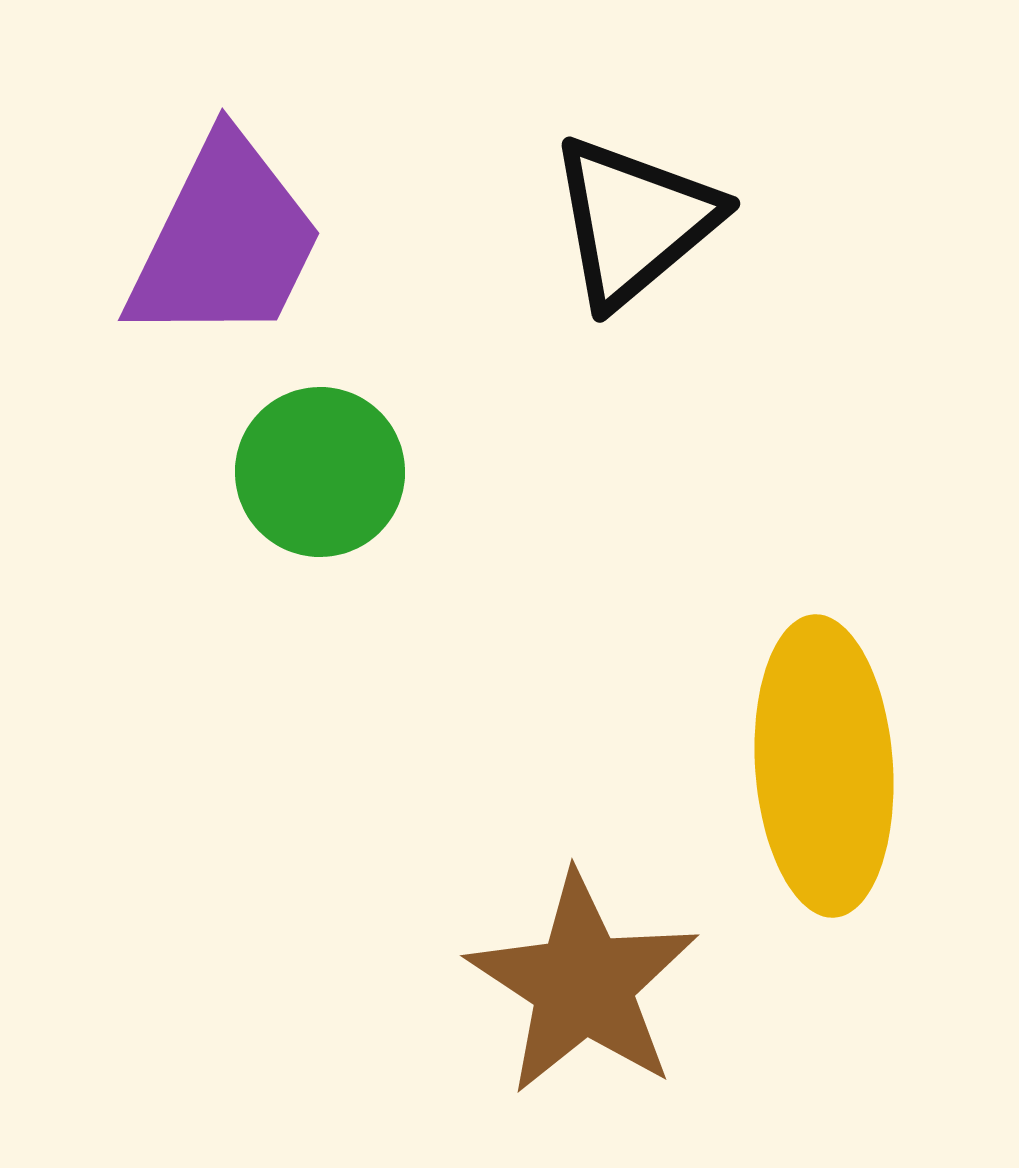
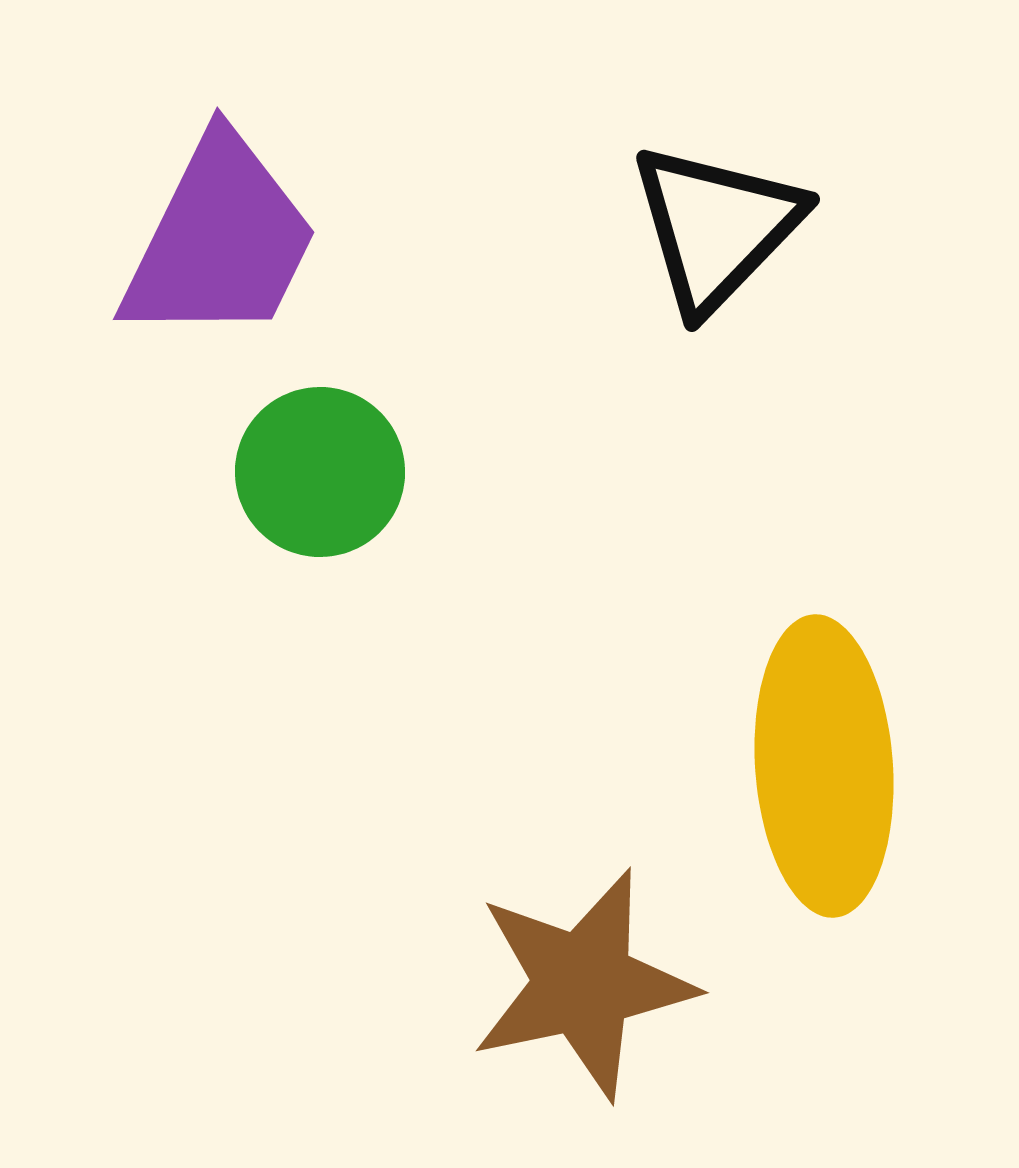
black triangle: moved 82 px right, 6 px down; rotated 6 degrees counterclockwise
purple trapezoid: moved 5 px left, 1 px up
brown star: rotated 27 degrees clockwise
